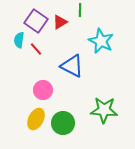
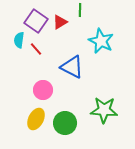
blue triangle: moved 1 px down
green circle: moved 2 px right
